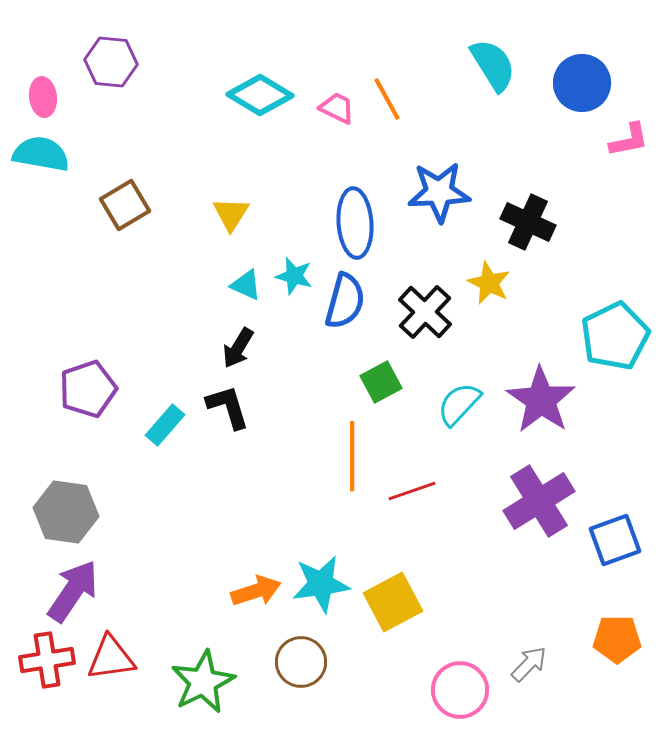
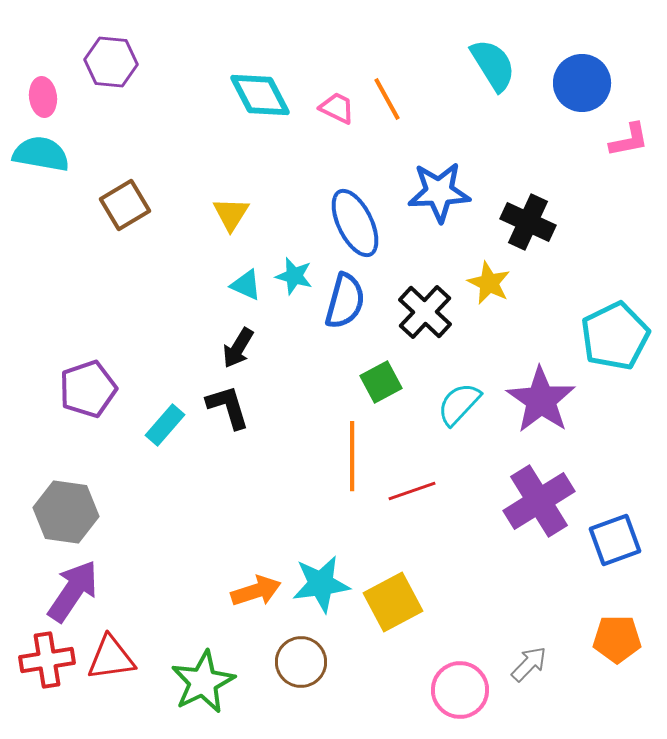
cyan diamond at (260, 95): rotated 32 degrees clockwise
blue ellipse at (355, 223): rotated 22 degrees counterclockwise
